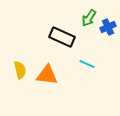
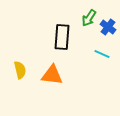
blue cross: rotated 28 degrees counterclockwise
black rectangle: rotated 70 degrees clockwise
cyan line: moved 15 px right, 10 px up
orange triangle: moved 5 px right
